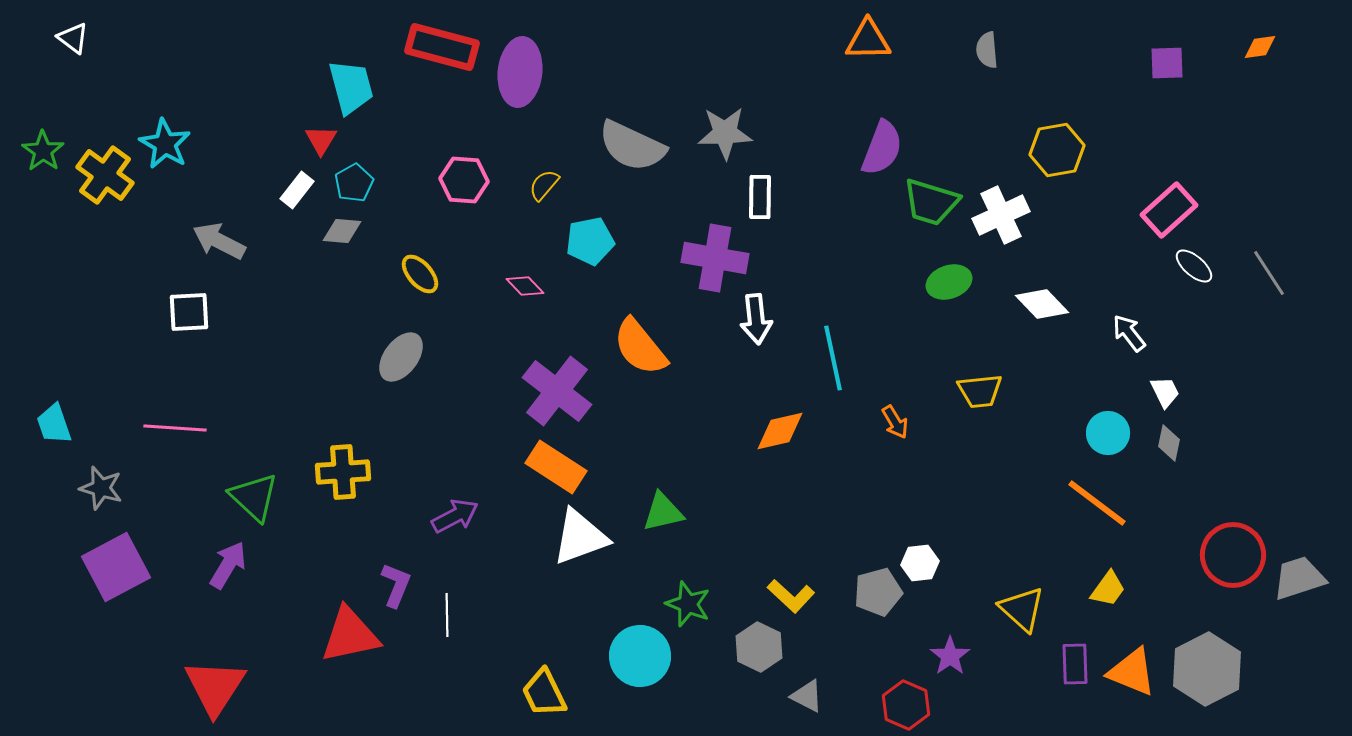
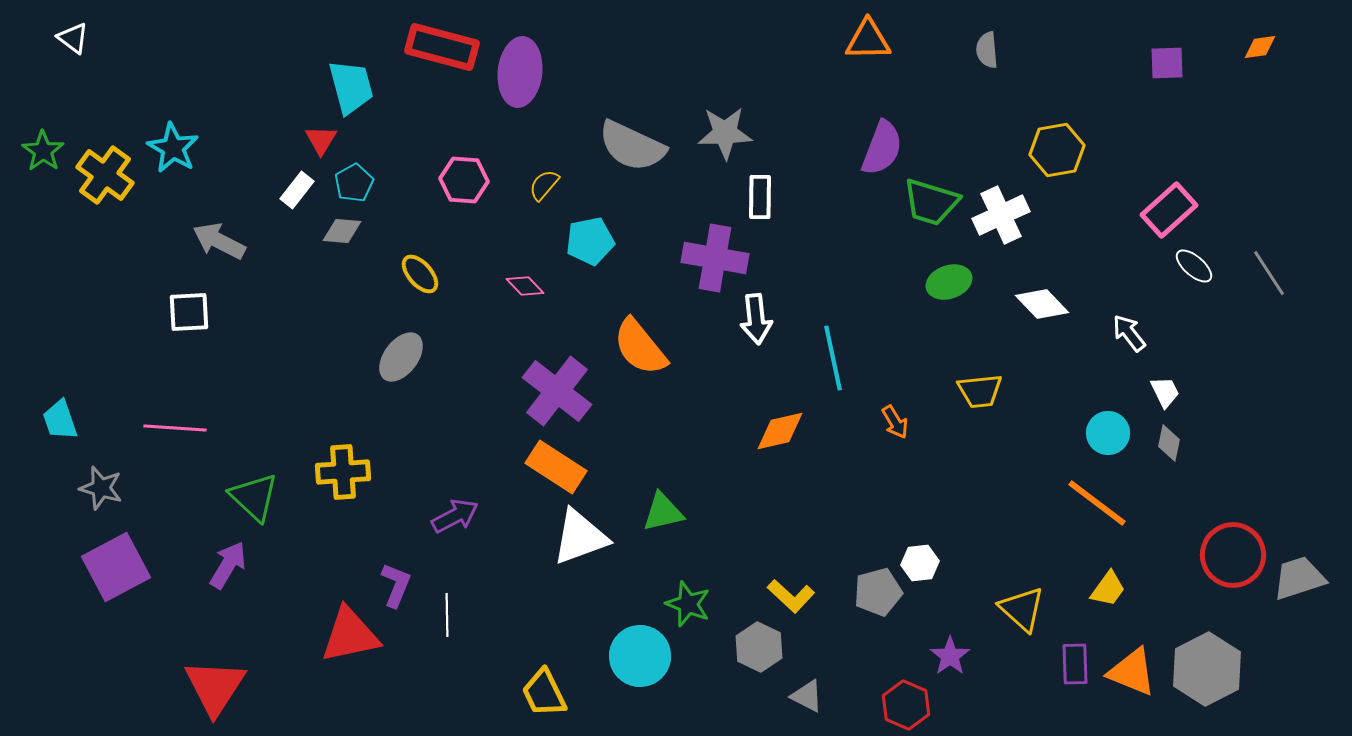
cyan star at (165, 144): moved 8 px right, 4 px down
cyan trapezoid at (54, 424): moved 6 px right, 4 px up
